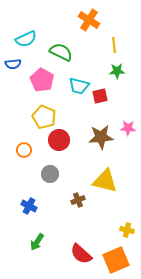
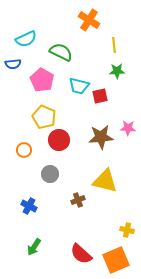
green arrow: moved 3 px left, 5 px down
